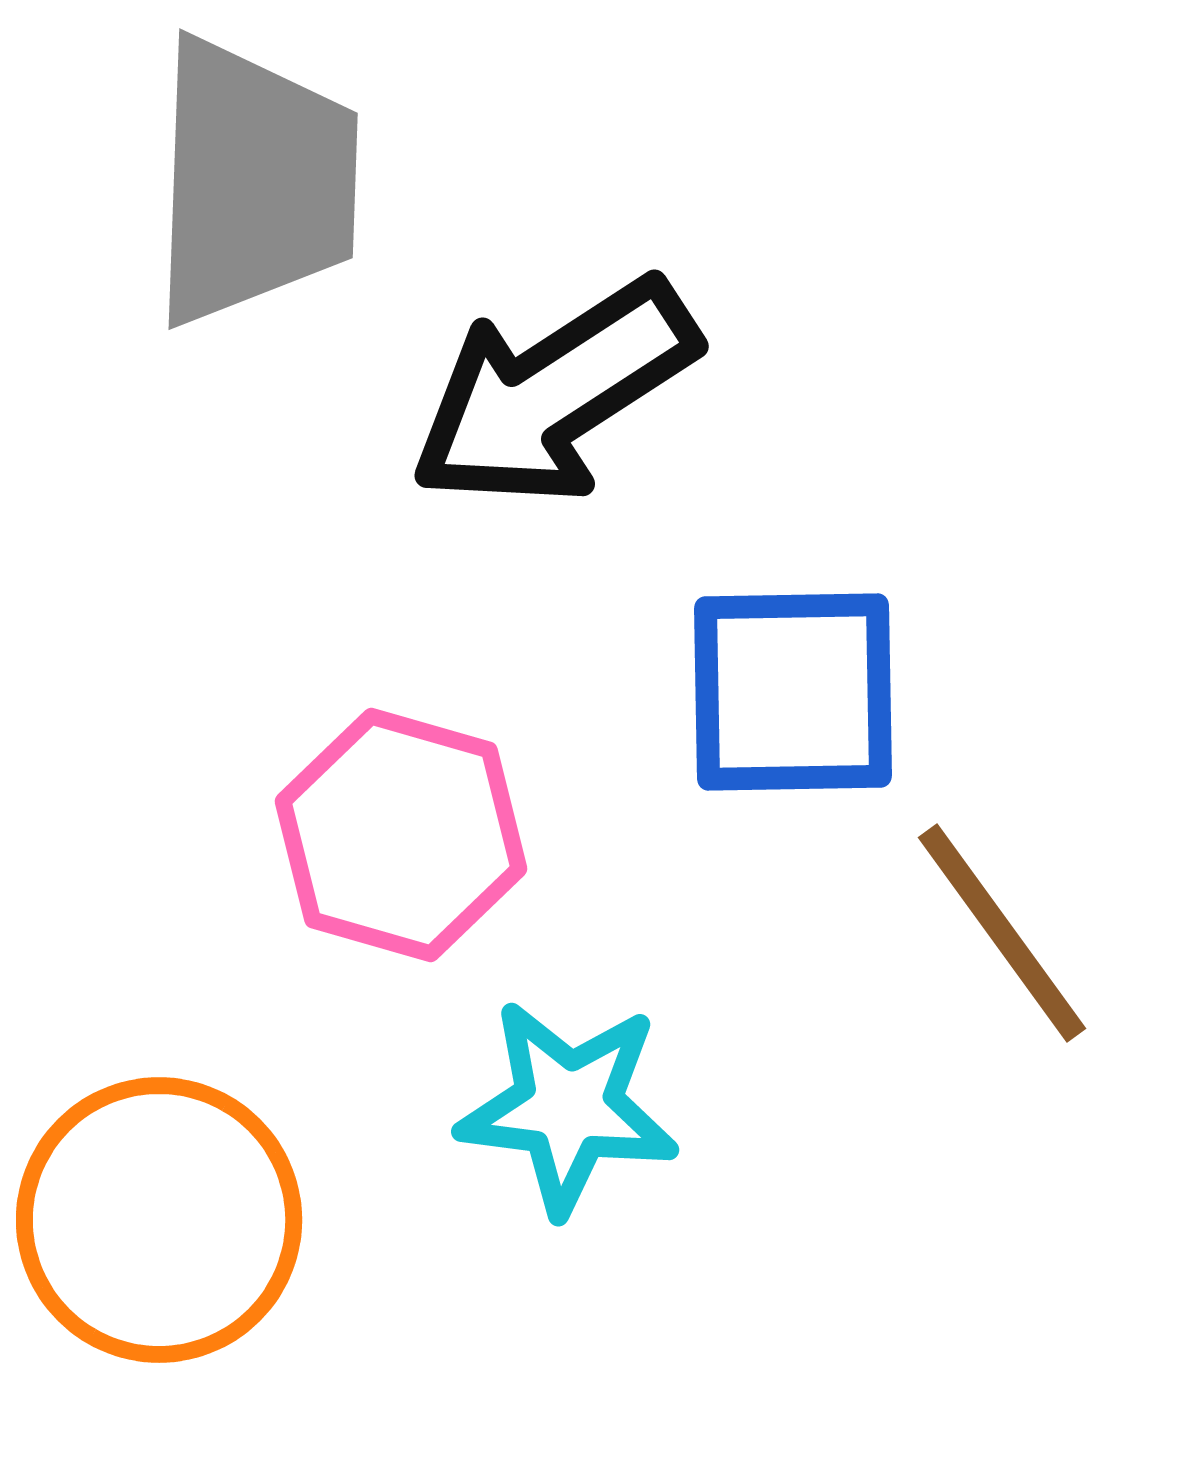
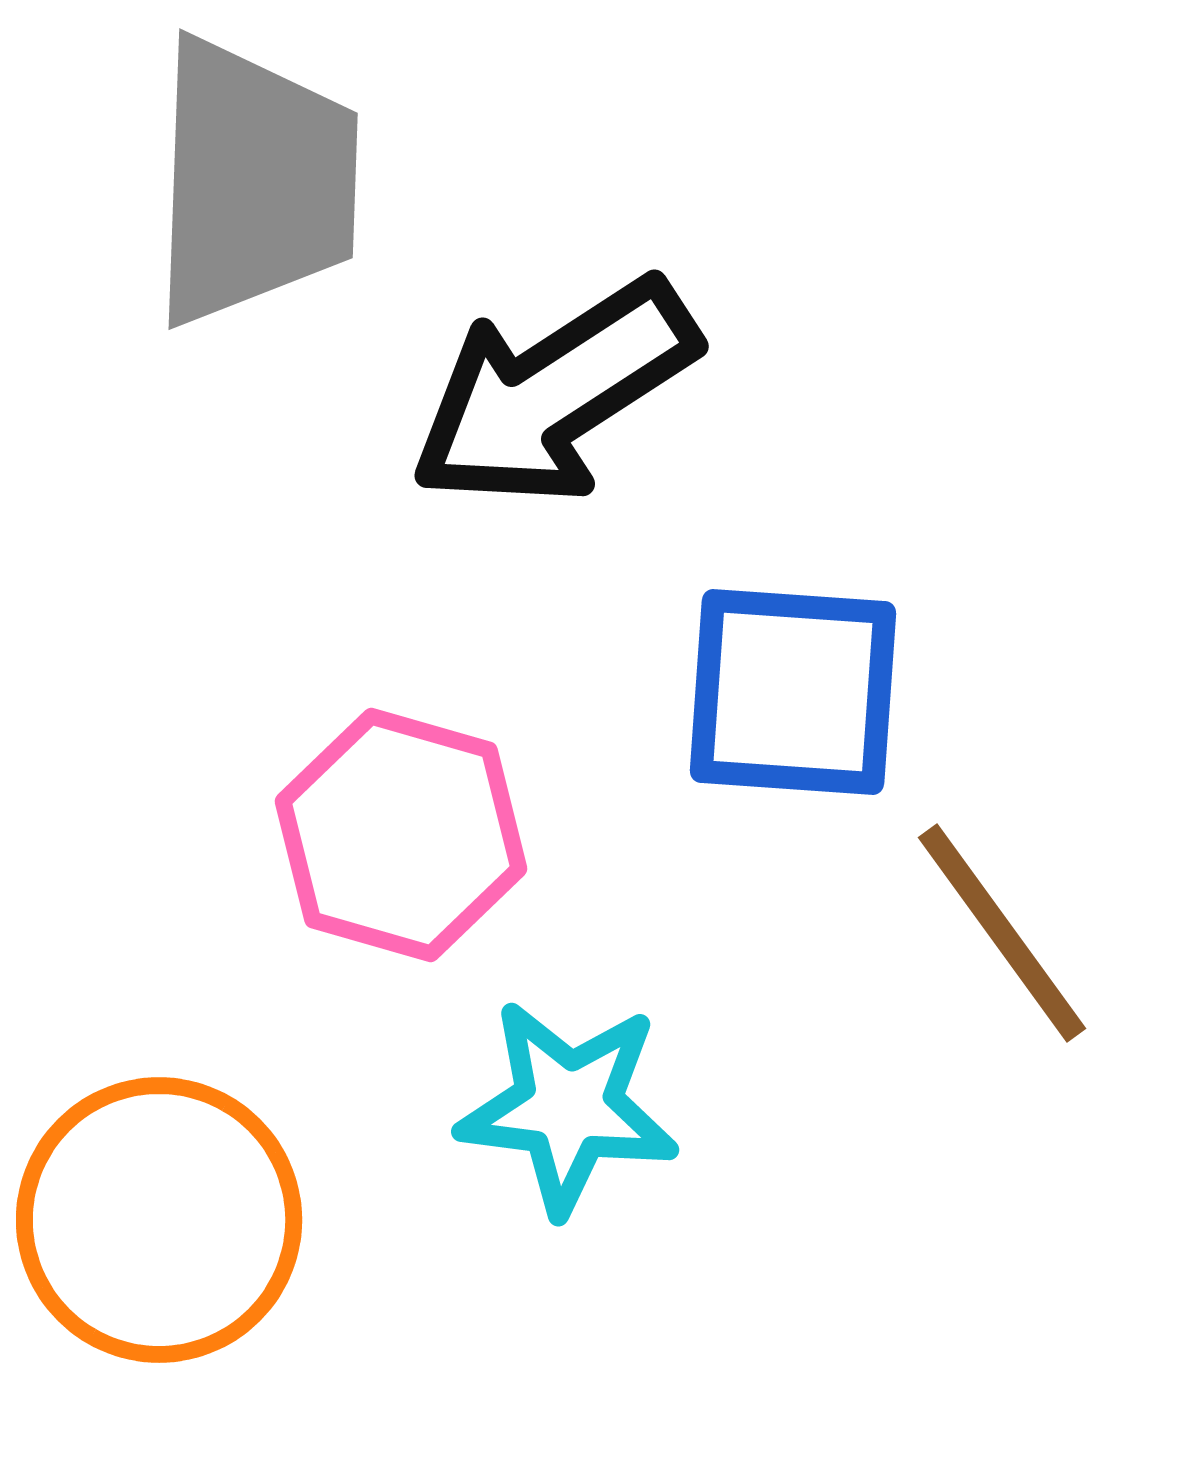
blue square: rotated 5 degrees clockwise
